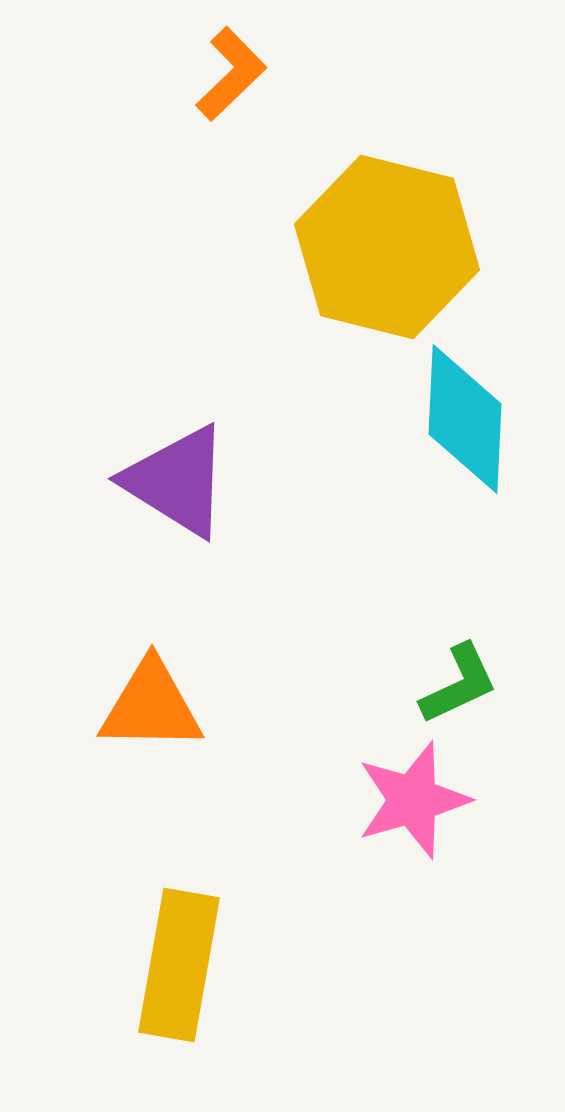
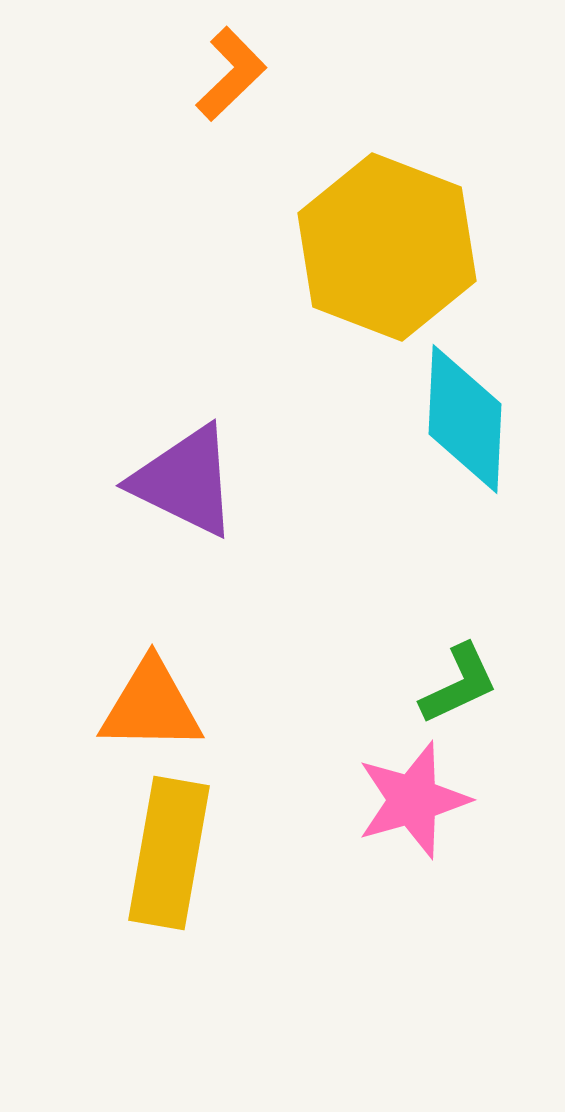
yellow hexagon: rotated 7 degrees clockwise
purple triangle: moved 8 px right; rotated 6 degrees counterclockwise
yellow rectangle: moved 10 px left, 112 px up
